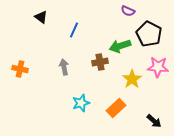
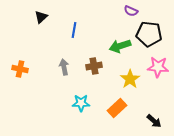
purple semicircle: moved 3 px right
black triangle: rotated 40 degrees clockwise
blue line: rotated 14 degrees counterclockwise
black pentagon: rotated 20 degrees counterclockwise
brown cross: moved 6 px left, 4 px down
yellow star: moved 2 px left
cyan star: rotated 18 degrees clockwise
orange rectangle: moved 1 px right
